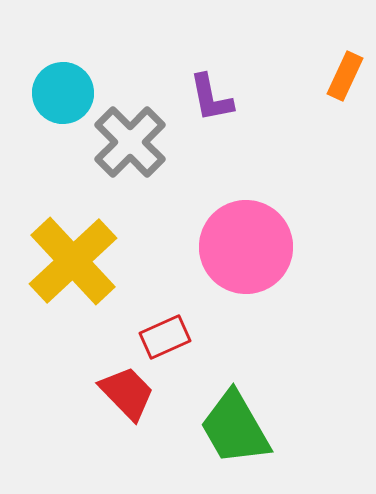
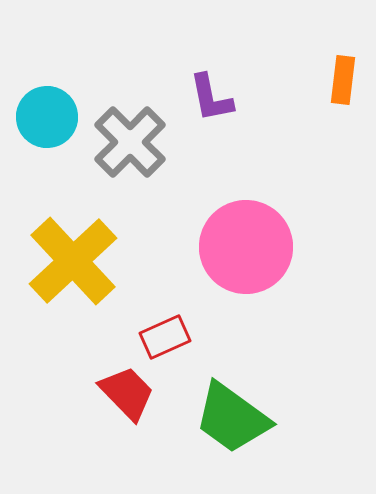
orange rectangle: moved 2 px left, 4 px down; rotated 18 degrees counterclockwise
cyan circle: moved 16 px left, 24 px down
green trapezoid: moved 3 px left, 10 px up; rotated 24 degrees counterclockwise
